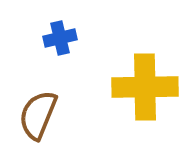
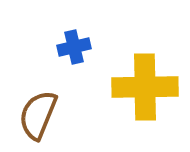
blue cross: moved 14 px right, 9 px down
